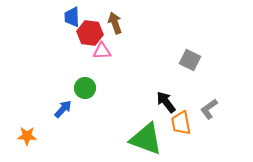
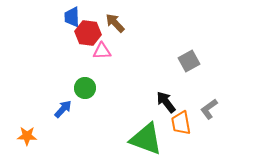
brown arrow: rotated 25 degrees counterclockwise
red hexagon: moved 2 px left
gray square: moved 1 px left, 1 px down; rotated 35 degrees clockwise
